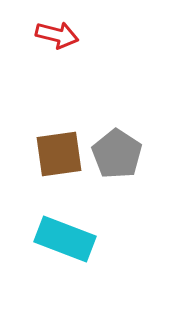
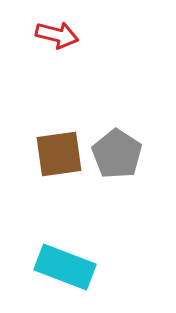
cyan rectangle: moved 28 px down
